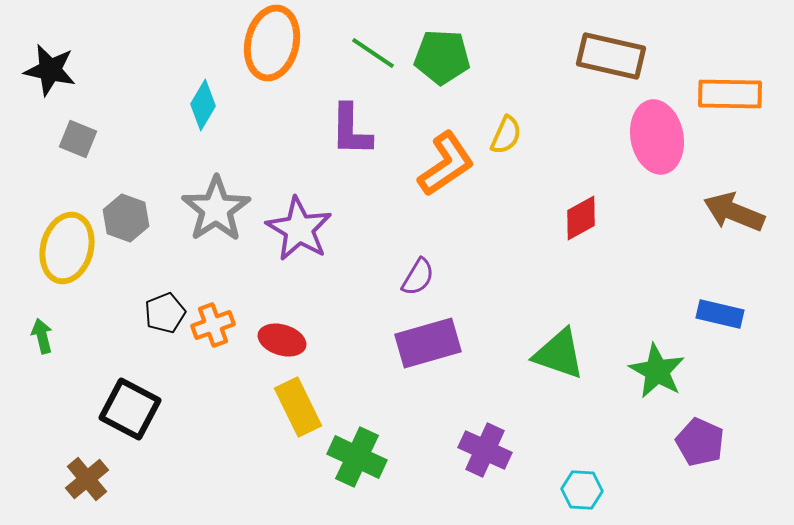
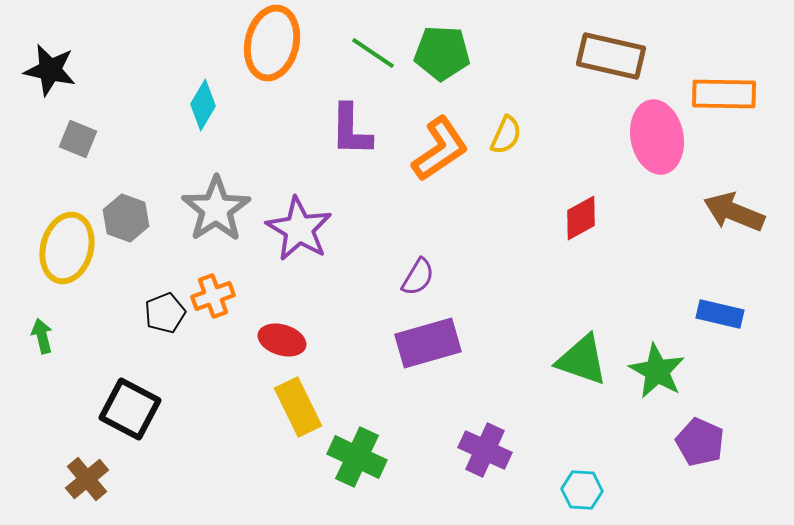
green pentagon: moved 4 px up
orange rectangle: moved 6 px left
orange L-shape: moved 6 px left, 15 px up
orange cross: moved 29 px up
green triangle: moved 23 px right, 6 px down
